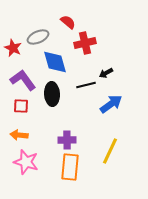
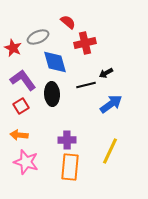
red square: rotated 35 degrees counterclockwise
